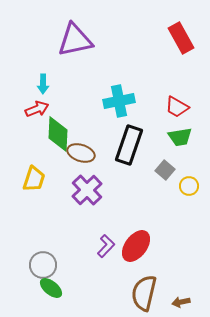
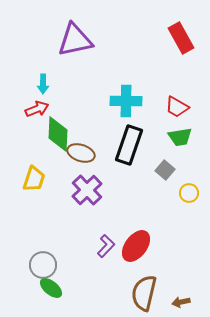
cyan cross: moved 7 px right; rotated 12 degrees clockwise
yellow circle: moved 7 px down
